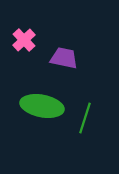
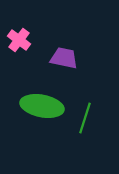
pink cross: moved 5 px left; rotated 10 degrees counterclockwise
